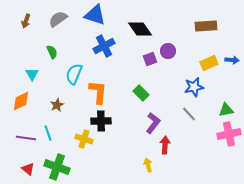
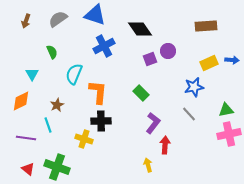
cyan line: moved 8 px up
